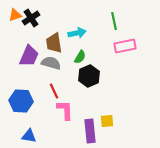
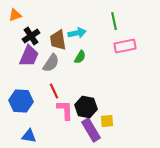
black cross: moved 18 px down
brown trapezoid: moved 4 px right, 3 px up
gray semicircle: rotated 108 degrees clockwise
black hexagon: moved 3 px left, 31 px down; rotated 25 degrees counterclockwise
purple rectangle: moved 1 px right, 1 px up; rotated 25 degrees counterclockwise
